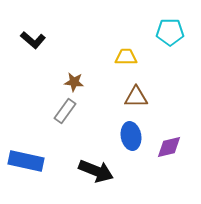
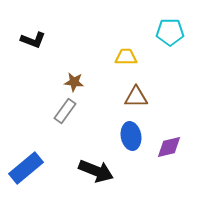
black L-shape: rotated 20 degrees counterclockwise
blue rectangle: moved 7 px down; rotated 52 degrees counterclockwise
